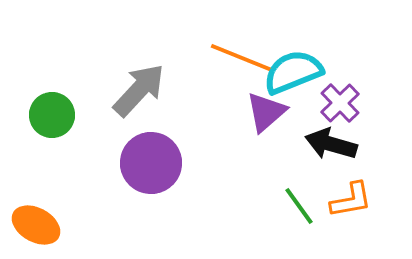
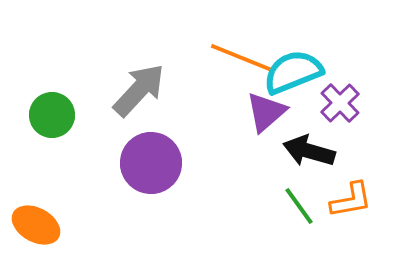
black arrow: moved 22 px left, 7 px down
